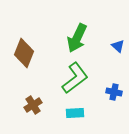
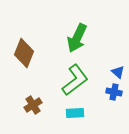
blue triangle: moved 26 px down
green L-shape: moved 2 px down
